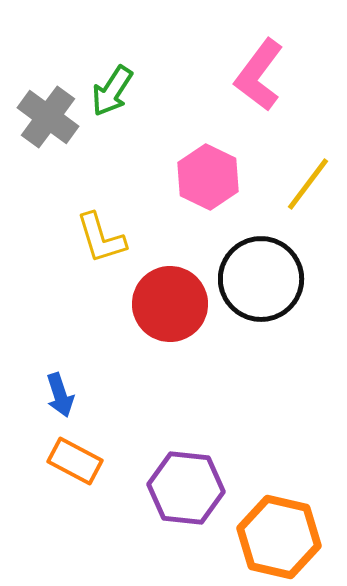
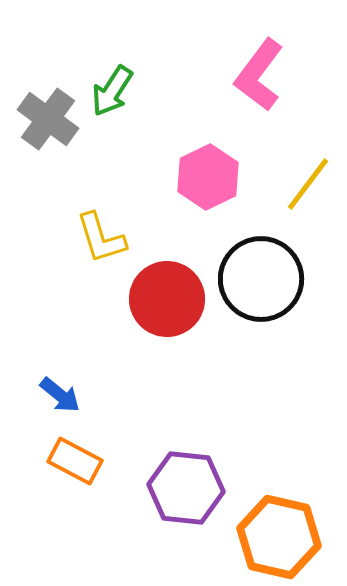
gray cross: moved 2 px down
pink hexagon: rotated 8 degrees clockwise
red circle: moved 3 px left, 5 px up
blue arrow: rotated 33 degrees counterclockwise
